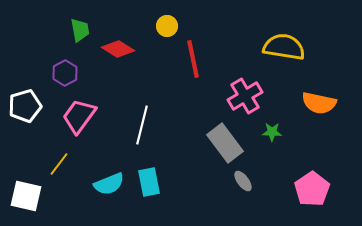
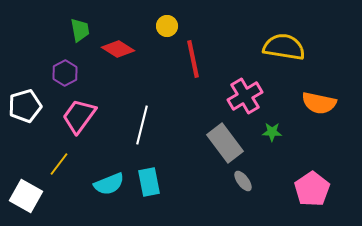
white square: rotated 16 degrees clockwise
